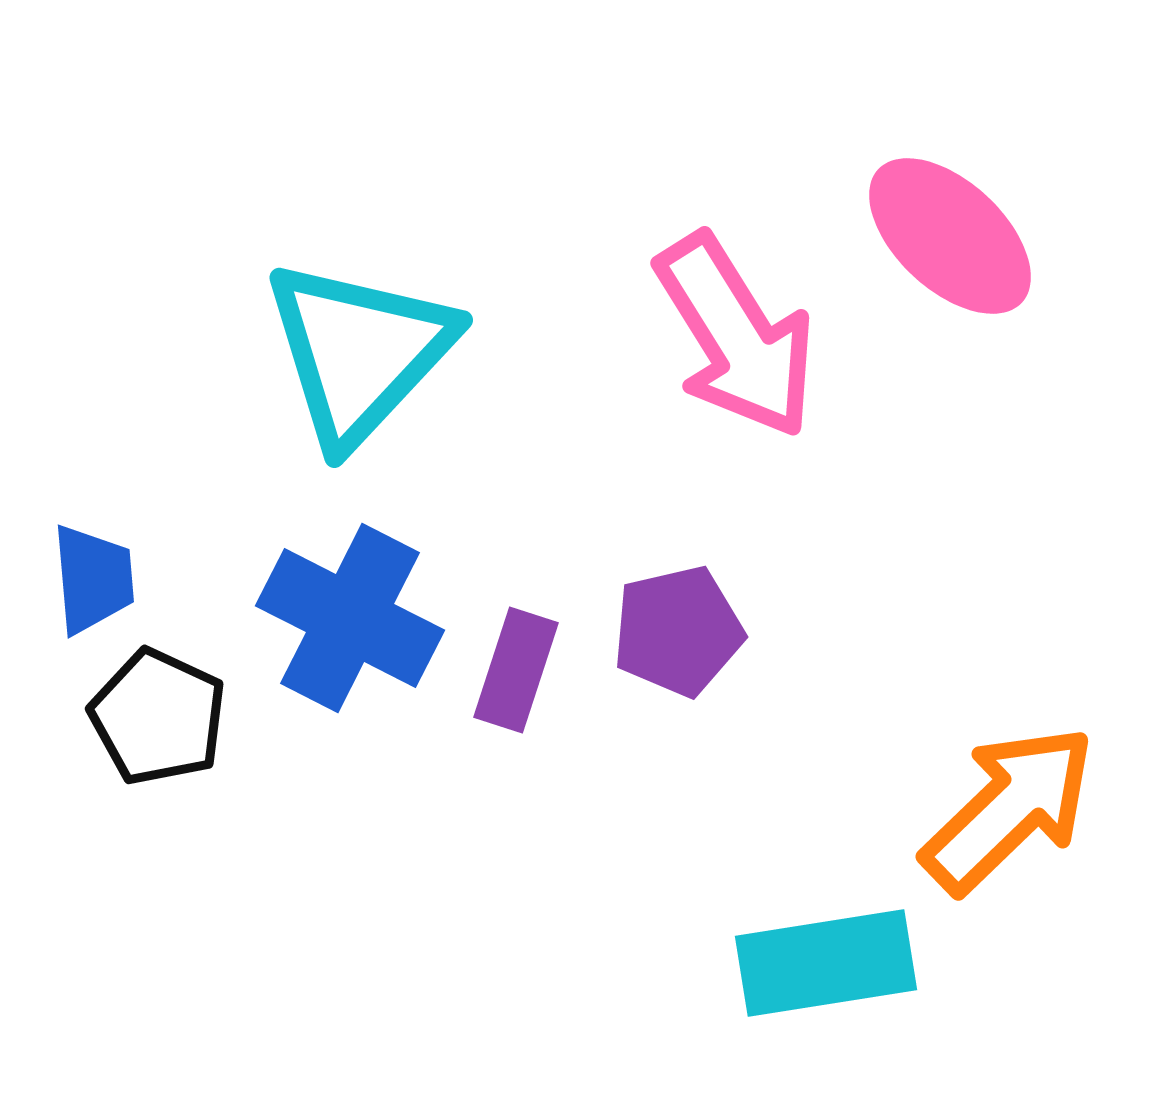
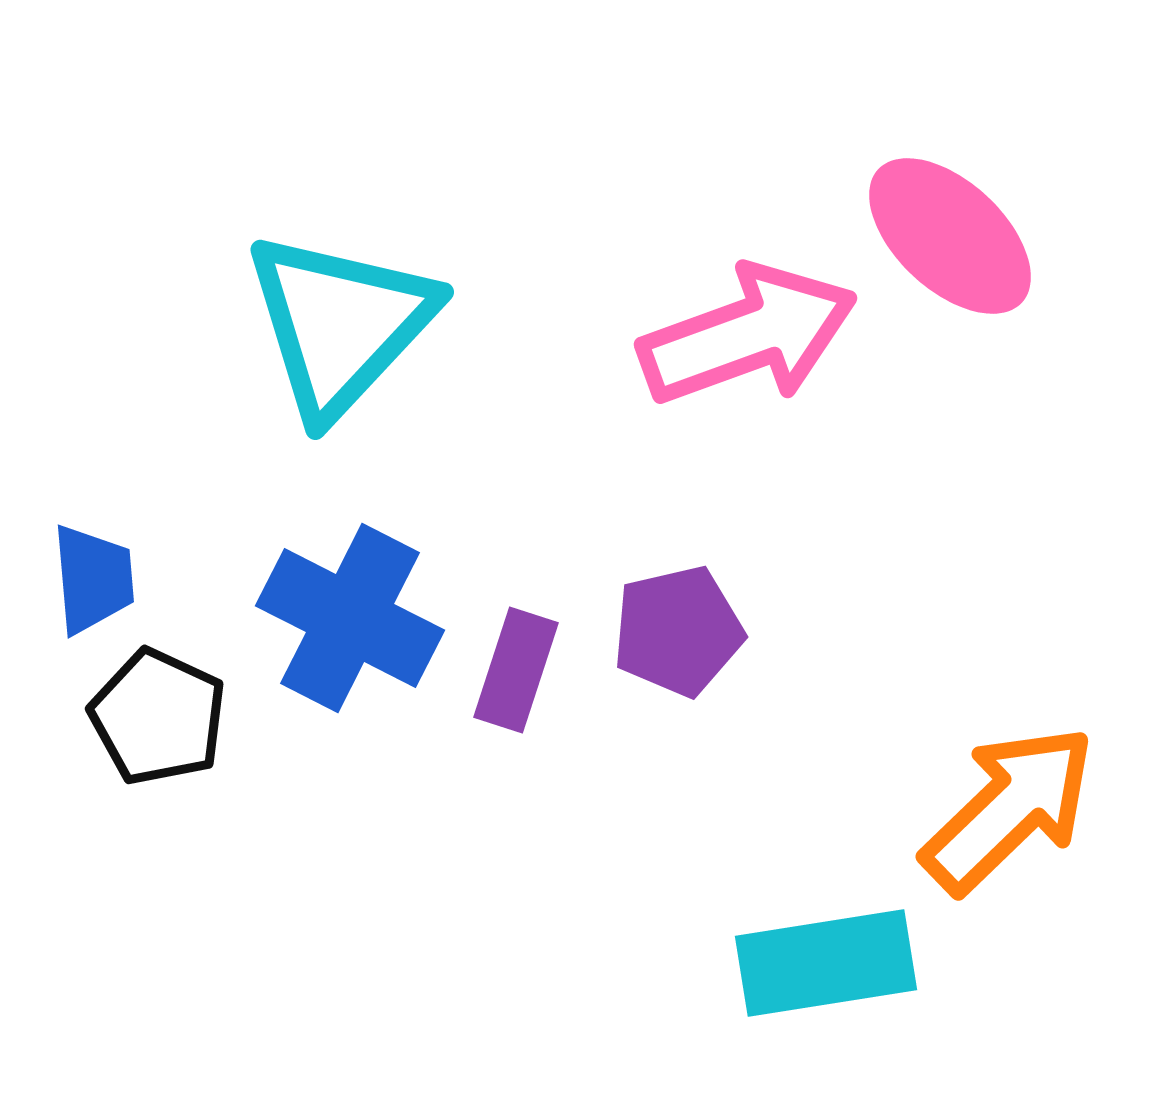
pink arrow: moved 12 px right, 1 px up; rotated 78 degrees counterclockwise
cyan triangle: moved 19 px left, 28 px up
